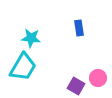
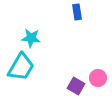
blue rectangle: moved 2 px left, 16 px up
cyan trapezoid: moved 2 px left
